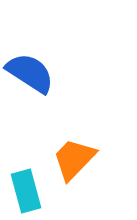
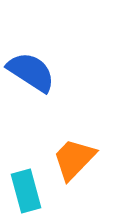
blue semicircle: moved 1 px right, 1 px up
